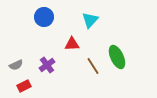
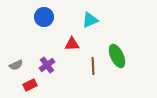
cyan triangle: rotated 24 degrees clockwise
green ellipse: moved 1 px up
brown line: rotated 30 degrees clockwise
red rectangle: moved 6 px right, 1 px up
